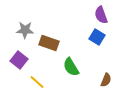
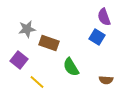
purple semicircle: moved 3 px right, 2 px down
gray star: moved 2 px right, 1 px up; rotated 12 degrees counterclockwise
brown semicircle: rotated 72 degrees clockwise
